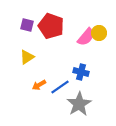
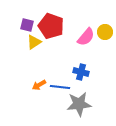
yellow circle: moved 6 px right, 1 px up
yellow triangle: moved 7 px right, 15 px up
blue line: rotated 42 degrees clockwise
gray star: rotated 25 degrees clockwise
